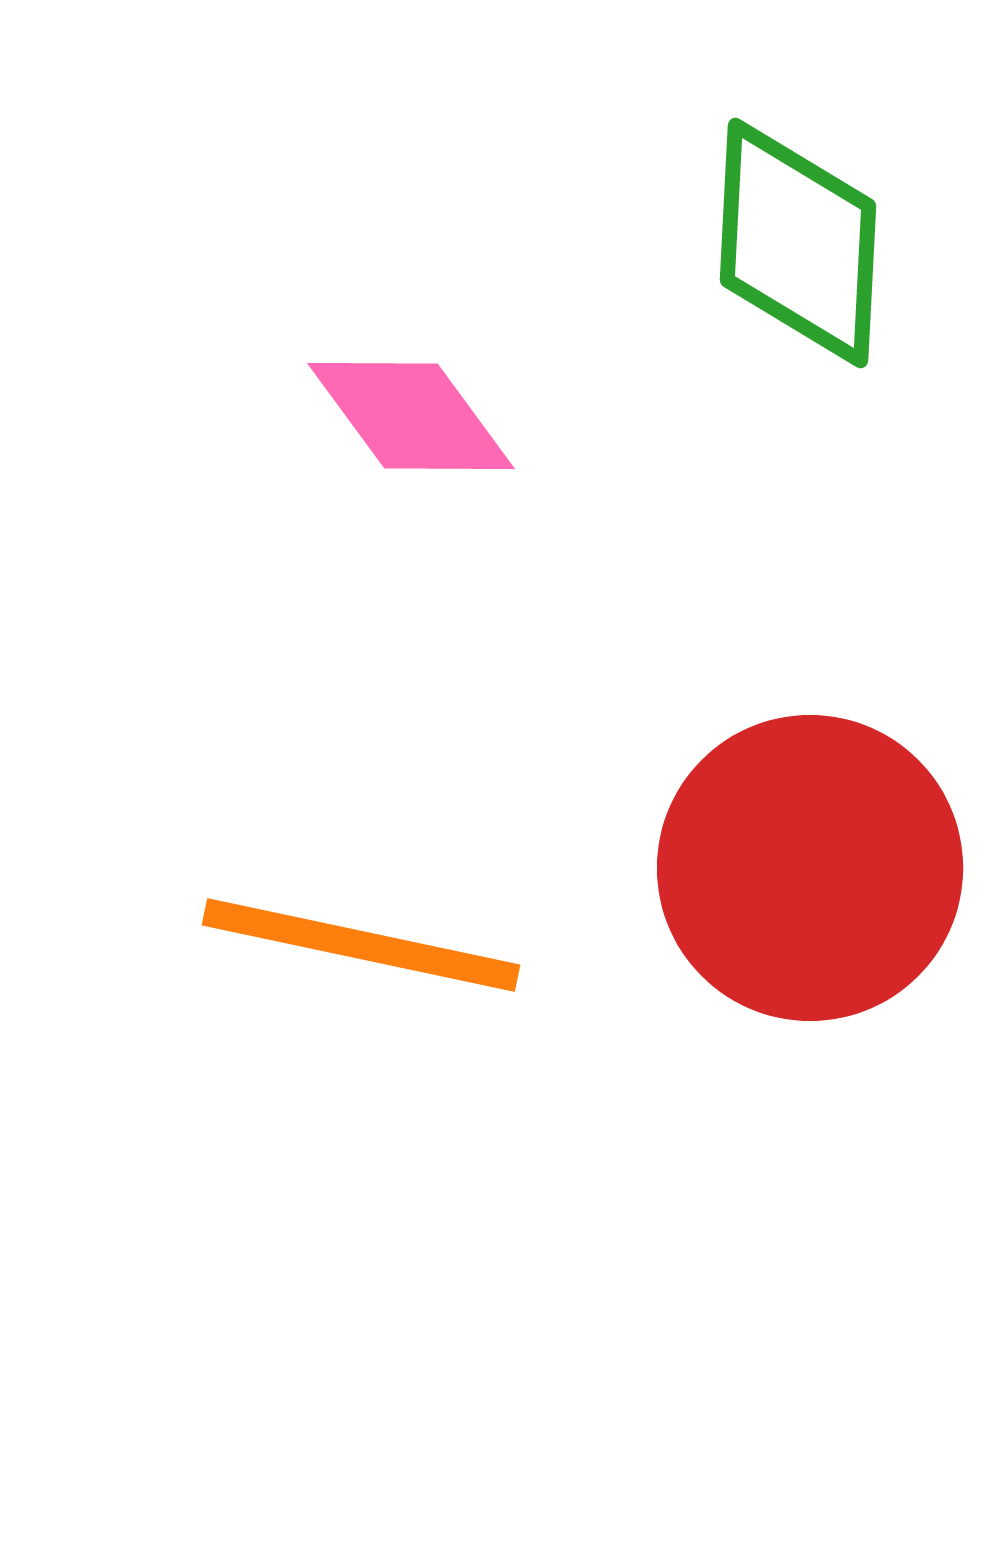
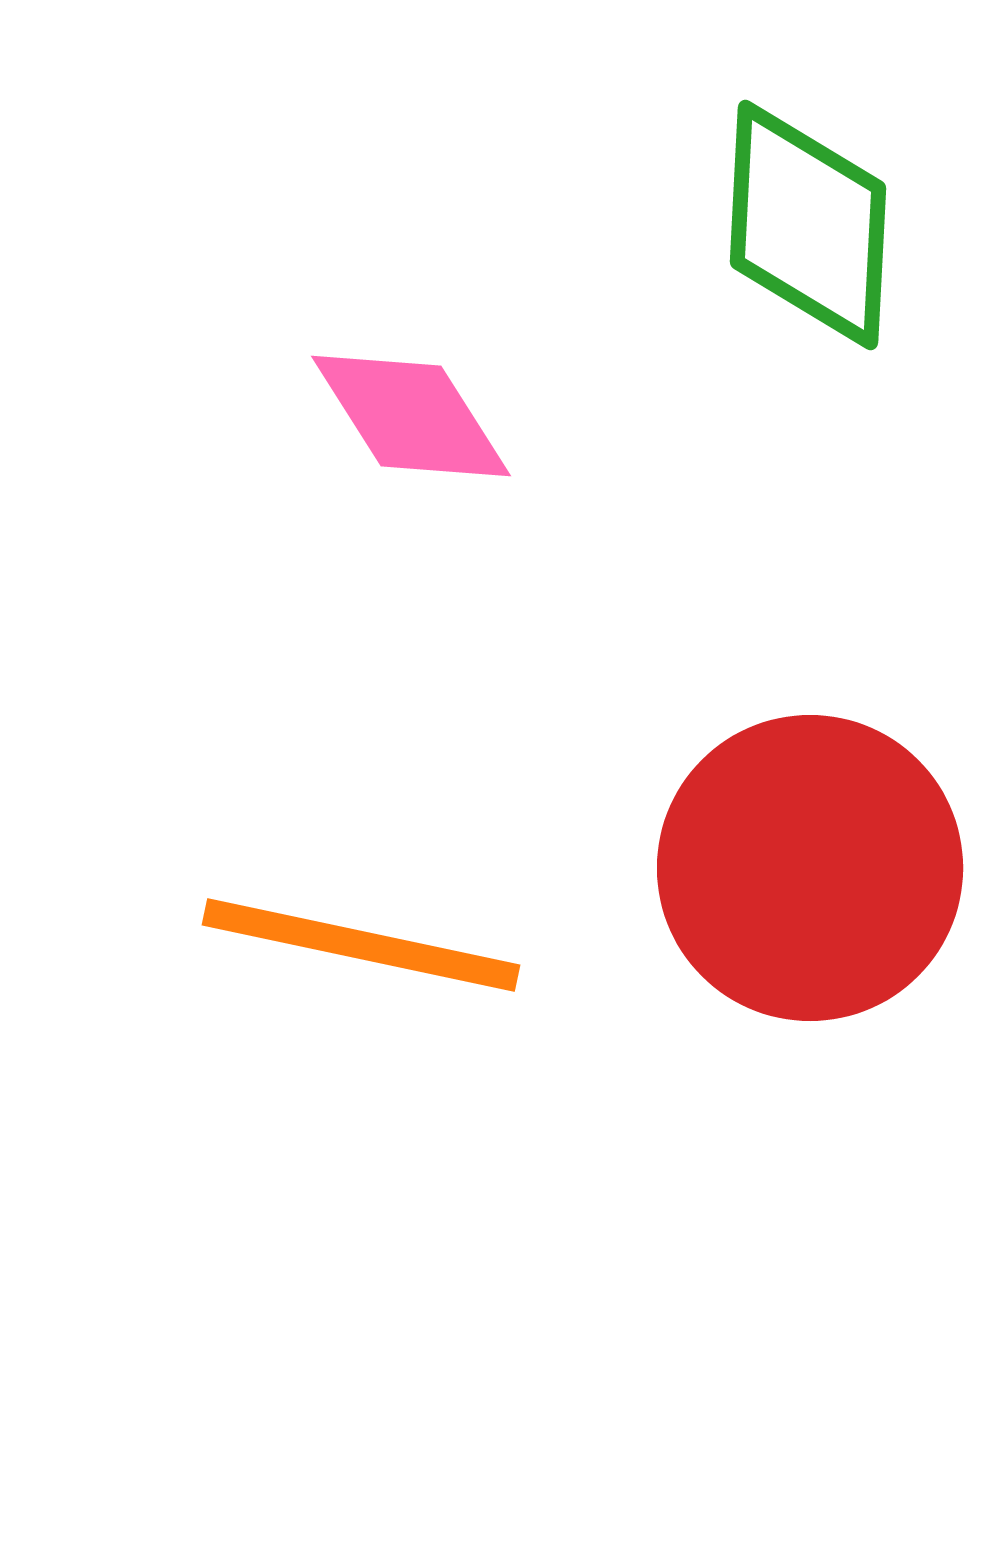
green diamond: moved 10 px right, 18 px up
pink diamond: rotated 4 degrees clockwise
